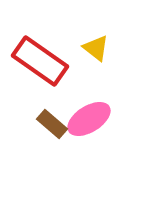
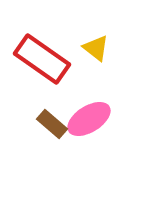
red rectangle: moved 2 px right, 2 px up
